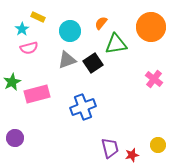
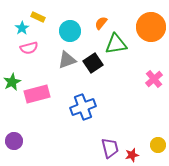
cyan star: moved 1 px up
pink cross: rotated 12 degrees clockwise
purple circle: moved 1 px left, 3 px down
